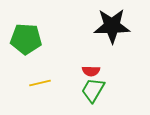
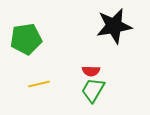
black star: moved 2 px right; rotated 9 degrees counterclockwise
green pentagon: rotated 12 degrees counterclockwise
yellow line: moved 1 px left, 1 px down
